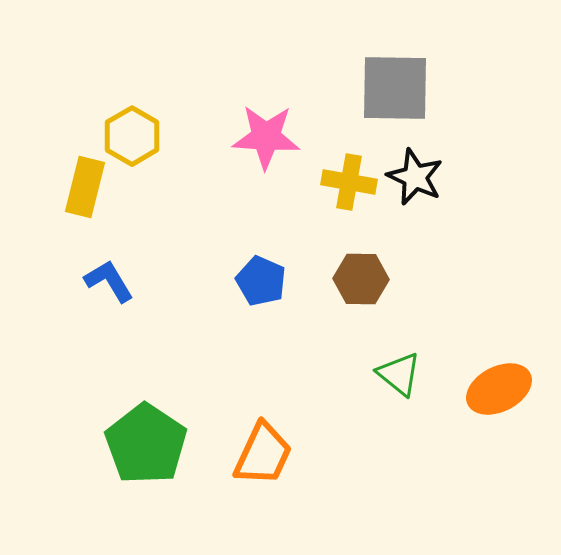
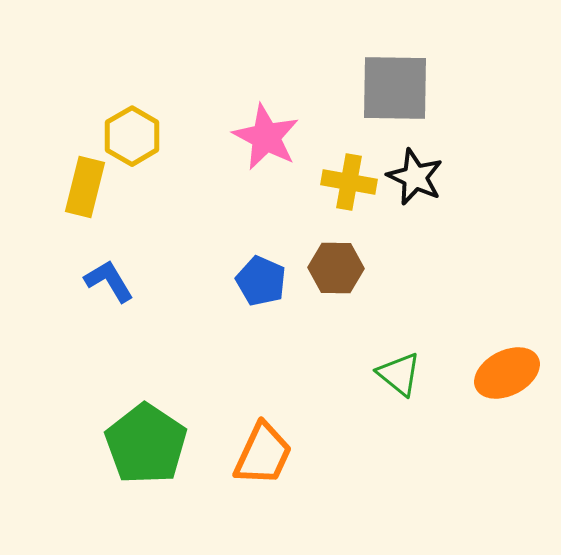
pink star: rotated 24 degrees clockwise
brown hexagon: moved 25 px left, 11 px up
orange ellipse: moved 8 px right, 16 px up
